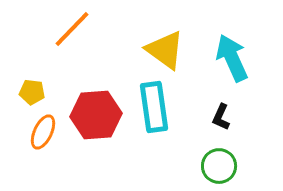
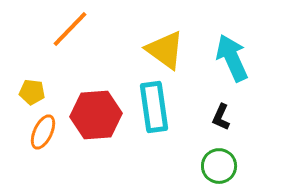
orange line: moved 2 px left
